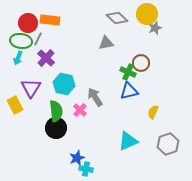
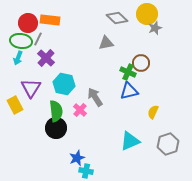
cyan triangle: moved 2 px right
cyan cross: moved 2 px down
